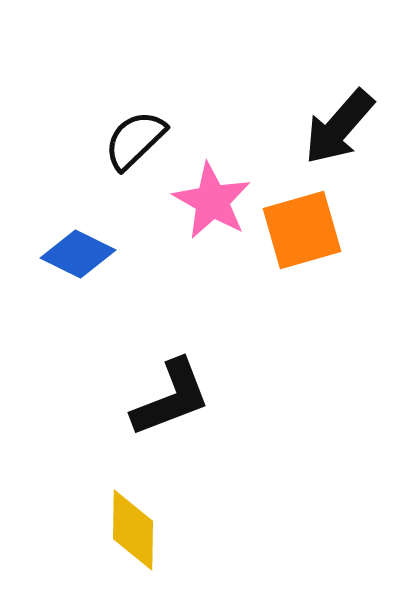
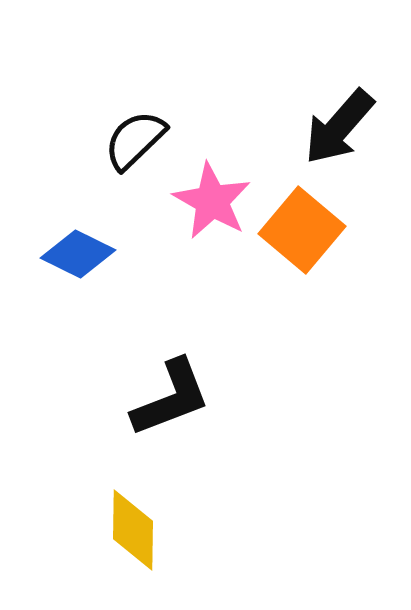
orange square: rotated 34 degrees counterclockwise
